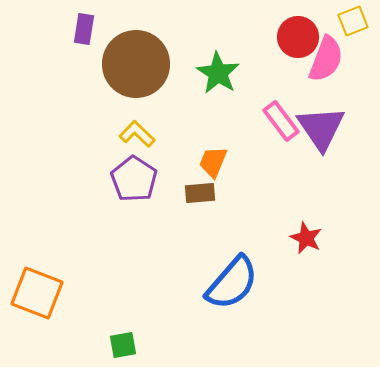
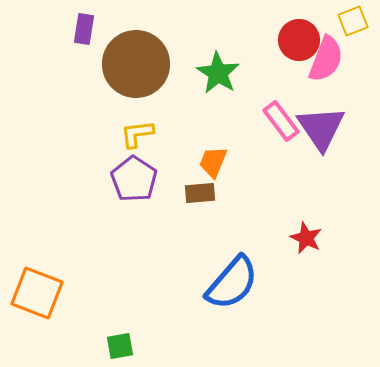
red circle: moved 1 px right, 3 px down
yellow L-shape: rotated 51 degrees counterclockwise
green square: moved 3 px left, 1 px down
